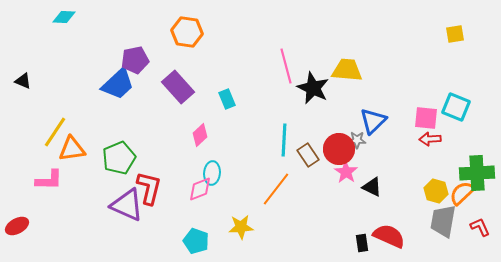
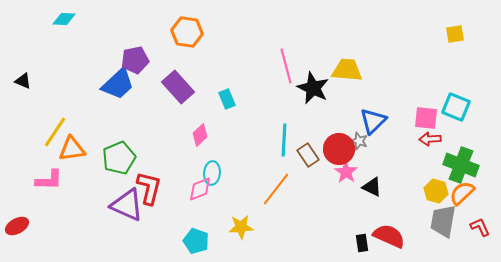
cyan diamond at (64, 17): moved 2 px down
gray star at (357, 140): moved 2 px right, 1 px down; rotated 18 degrees clockwise
green cross at (477, 173): moved 16 px left, 8 px up; rotated 24 degrees clockwise
